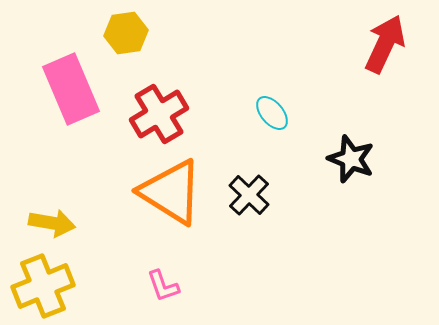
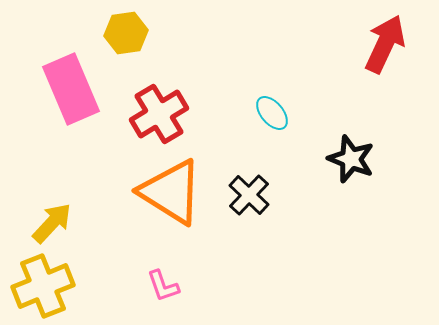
yellow arrow: rotated 57 degrees counterclockwise
